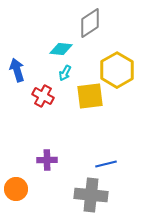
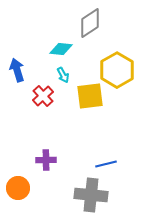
cyan arrow: moved 2 px left, 2 px down; rotated 56 degrees counterclockwise
red cross: rotated 20 degrees clockwise
purple cross: moved 1 px left
orange circle: moved 2 px right, 1 px up
